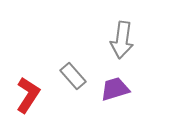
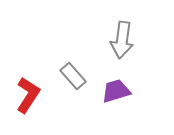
purple trapezoid: moved 1 px right, 2 px down
